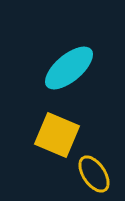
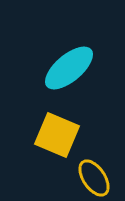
yellow ellipse: moved 4 px down
